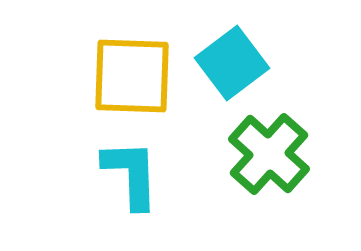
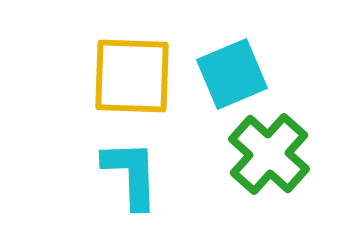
cyan square: moved 11 px down; rotated 14 degrees clockwise
